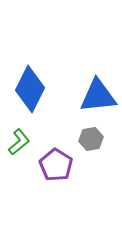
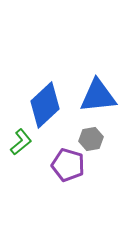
blue diamond: moved 15 px right, 16 px down; rotated 21 degrees clockwise
green L-shape: moved 2 px right
purple pentagon: moved 12 px right; rotated 16 degrees counterclockwise
